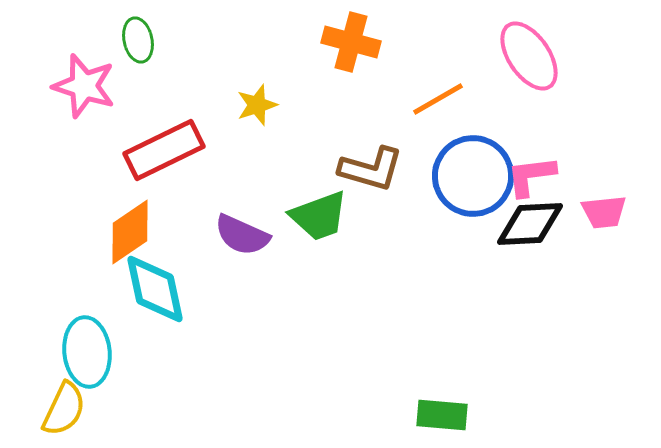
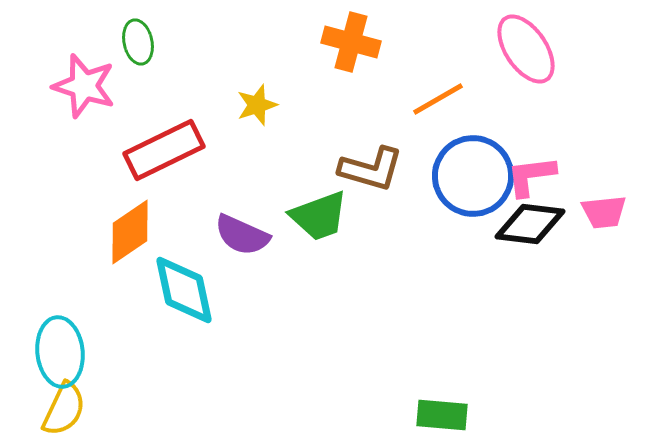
green ellipse: moved 2 px down
pink ellipse: moved 3 px left, 7 px up
black diamond: rotated 10 degrees clockwise
cyan diamond: moved 29 px right, 1 px down
cyan ellipse: moved 27 px left
